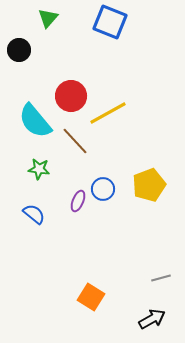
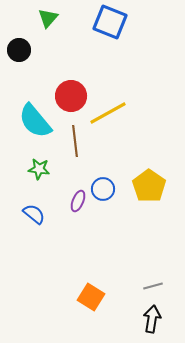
brown line: rotated 36 degrees clockwise
yellow pentagon: moved 1 px down; rotated 16 degrees counterclockwise
gray line: moved 8 px left, 8 px down
black arrow: rotated 52 degrees counterclockwise
